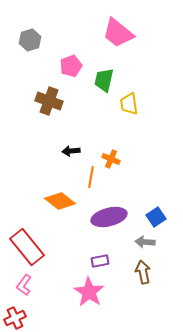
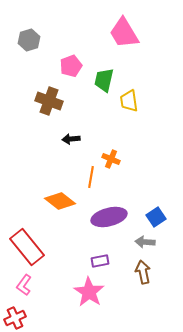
pink trapezoid: moved 6 px right; rotated 20 degrees clockwise
gray hexagon: moved 1 px left
yellow trapezoid: moved 3 px up
black arrow: moved 12 px up
